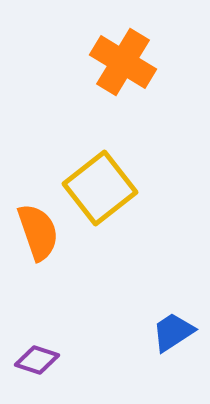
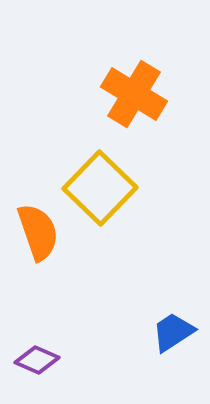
orange cross: moved 11 px right, 32 px down
yellow square: rotated 8 degrees counterclockwise
purple diamond: rotated 6 degrees clockwise
